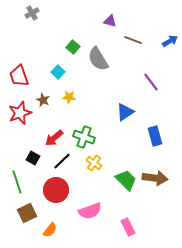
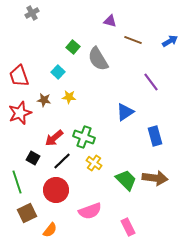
brown star: moved 1 px right; rotated 16 degrees counterclockwise
